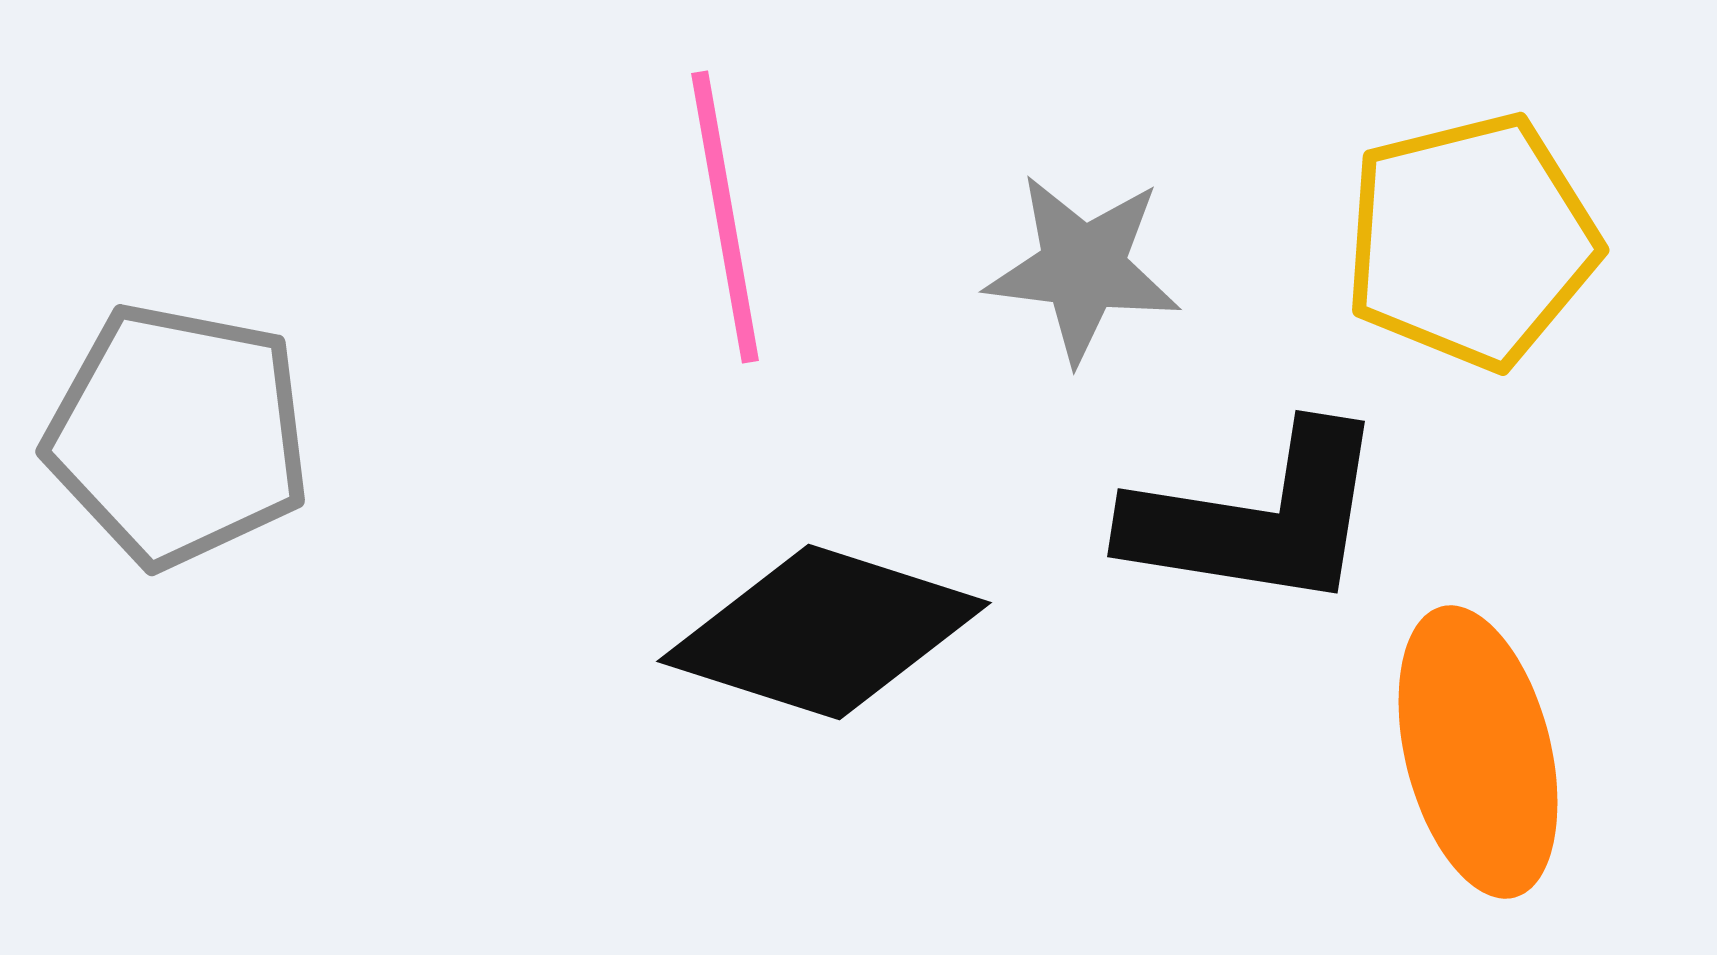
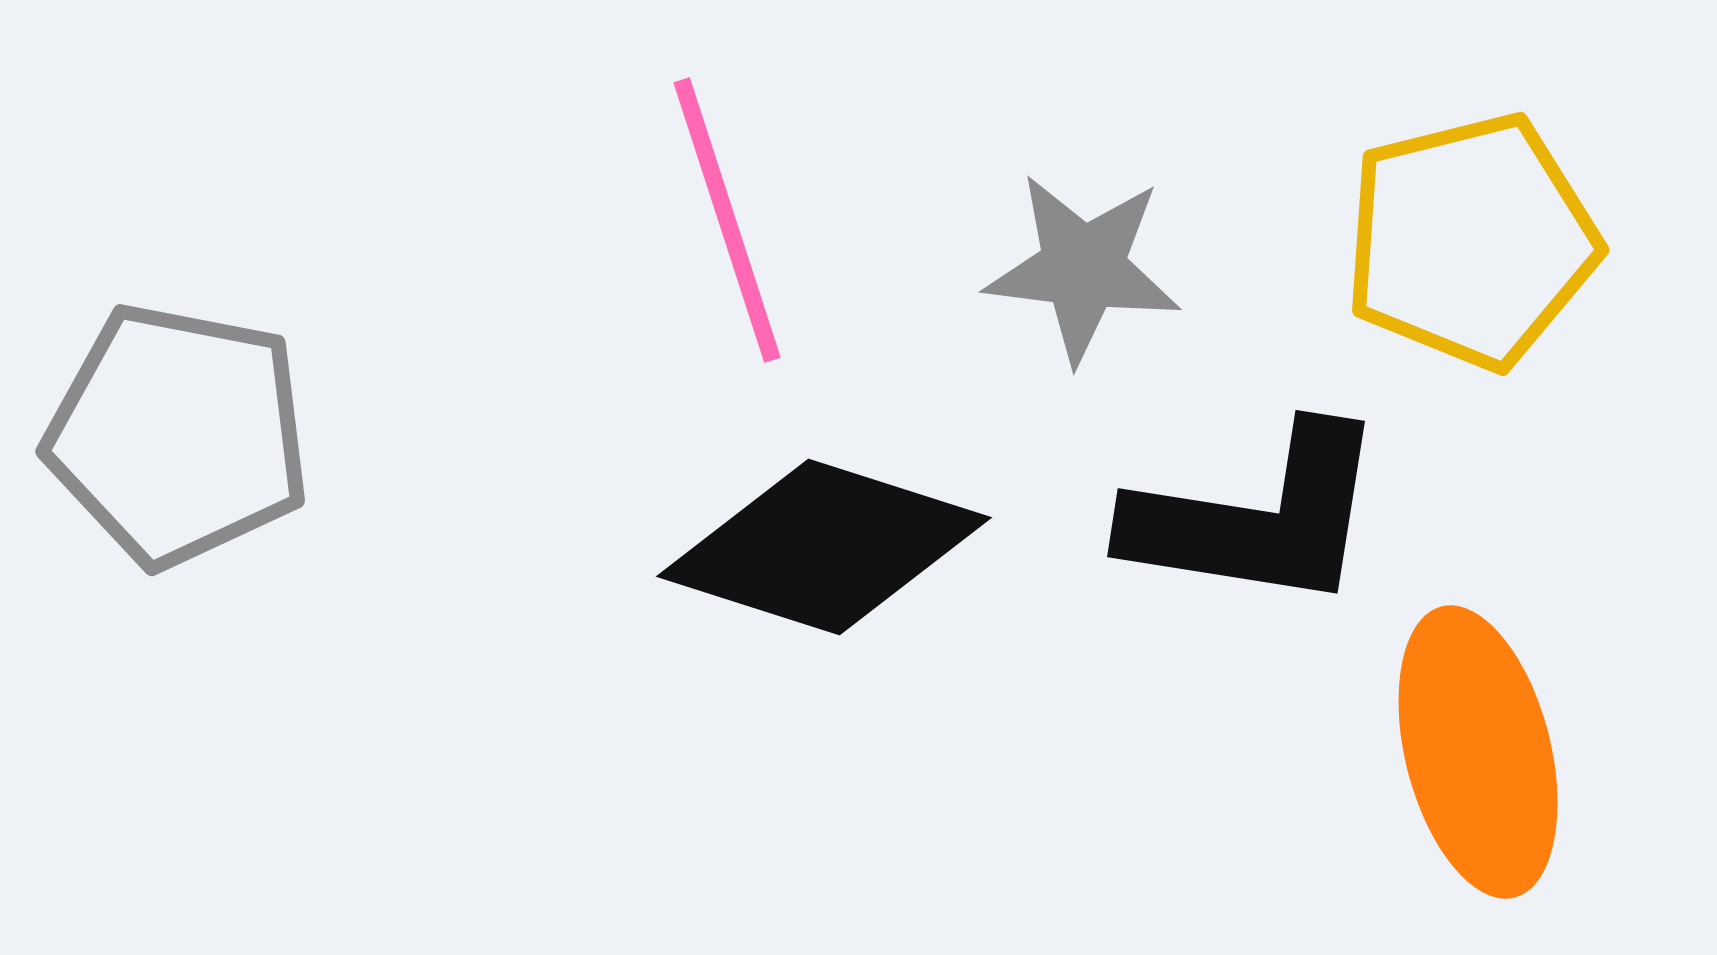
pink line: moved 2 px right, 3 px down; rotated 8 degrees counterclockwise
black diamond: moved 85 px up
